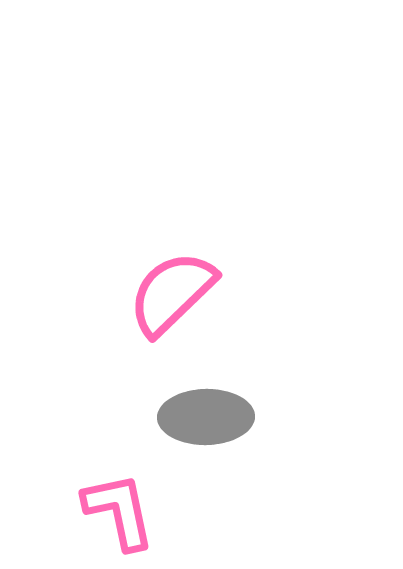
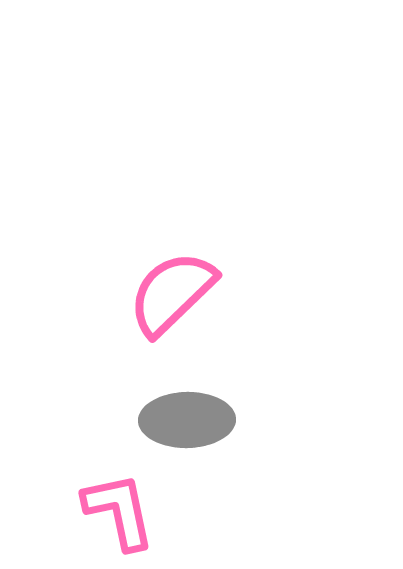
gray ellipse: moved 19 px left, 3 px down
